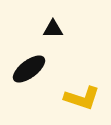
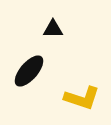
black ellipse: moved 2 px down; rotated 12 degrees counterclockwise
